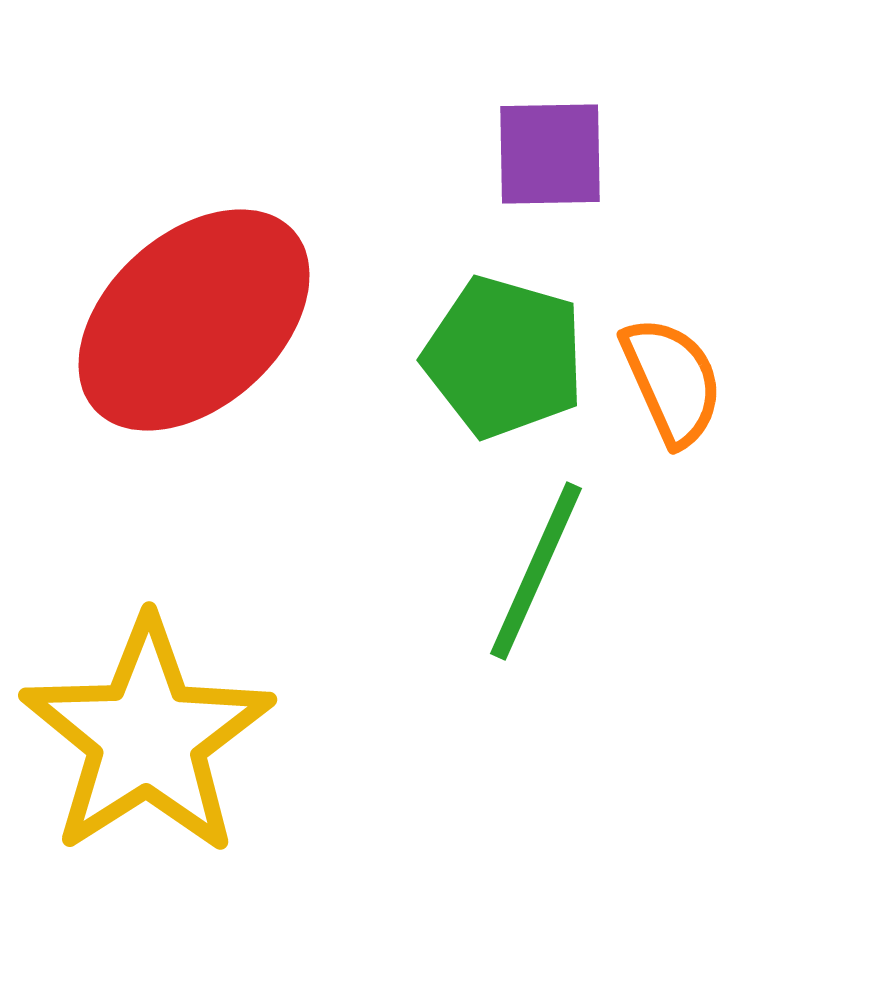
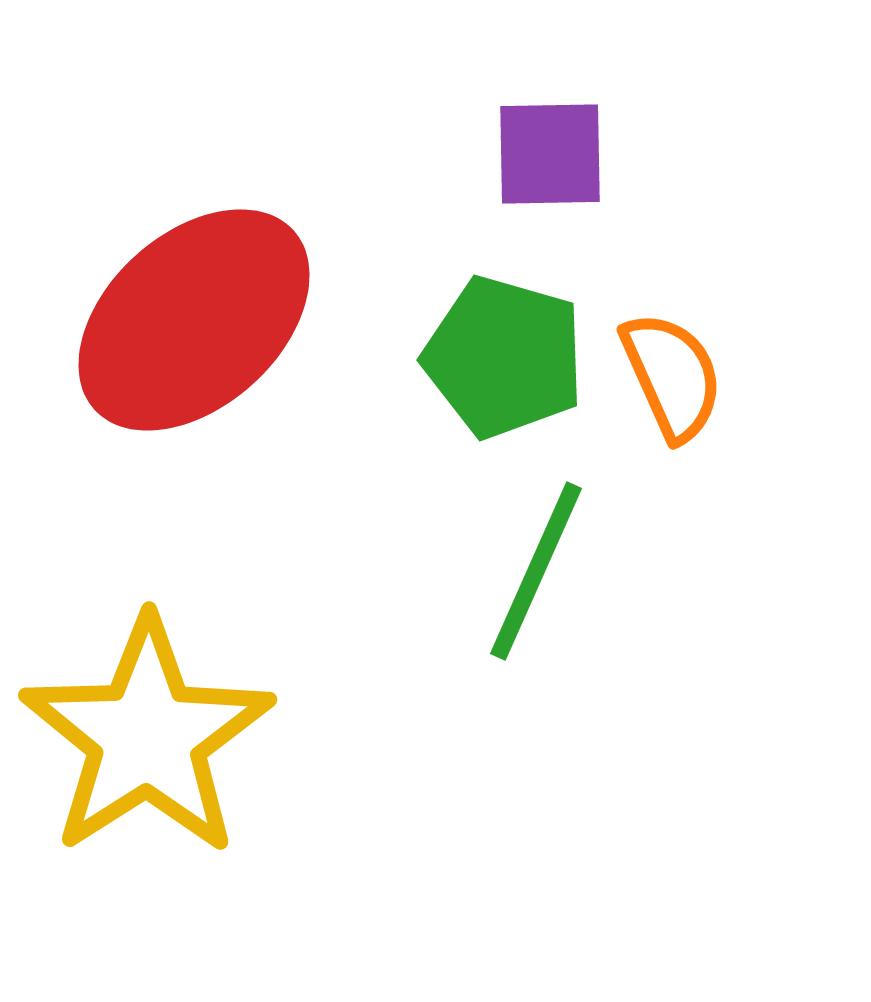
orange semicircle: moved 5 px up
